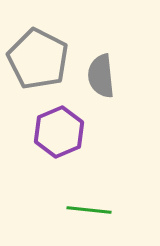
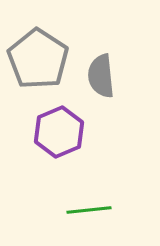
gray pentagon: rotated 6 degrees clockwise
green line: rotated 12 degrees counterclockwise
